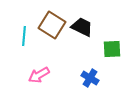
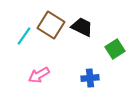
brown square: moved 1 px left
cyan line: rotated 30 degrees clockwise
green square: moved 3 px right; rotated 30 degrees counterclockwise
blue cross: rotated 36 degrees counterclockwise
